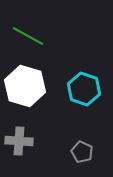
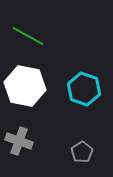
white hexagon: rotated 6 degrees counterclockwise
gray cross: rotated 16 degrees clockwise
gray pentagon: rotated 15 degrees clockwise
